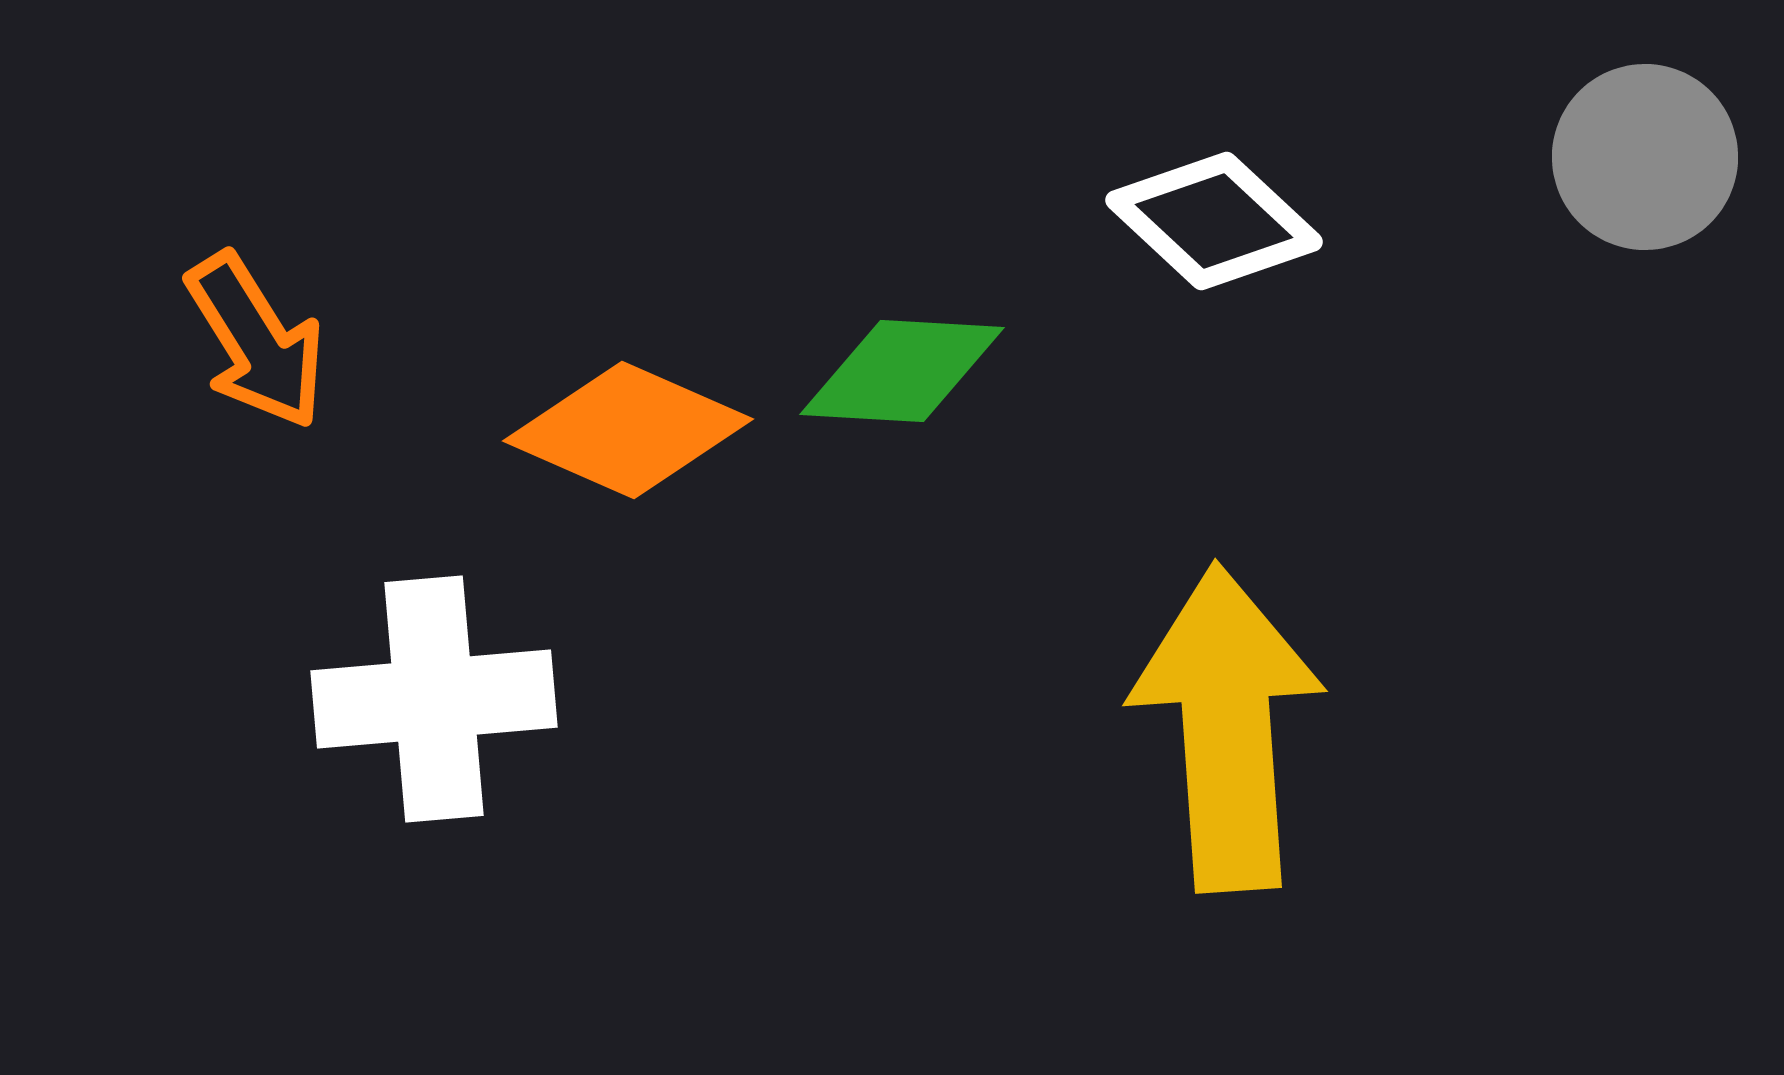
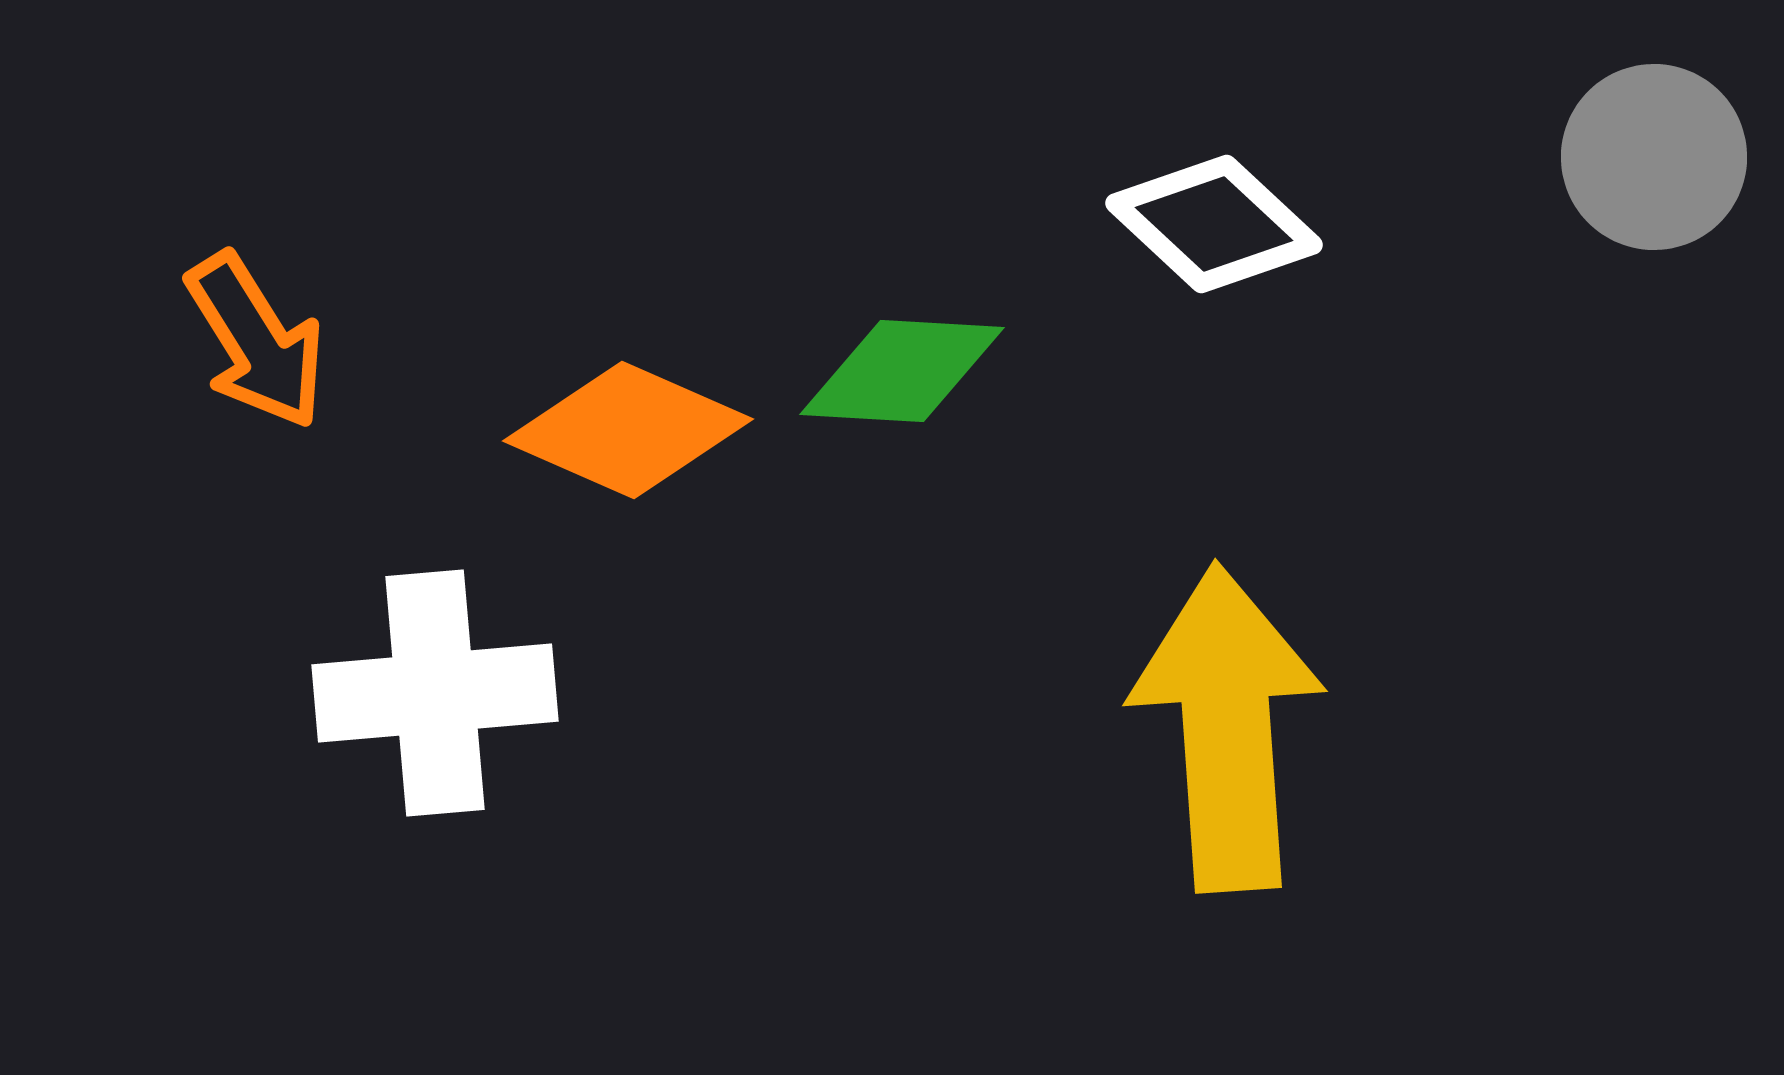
gray circle: moved 9 px right
white diamond: moved 3 px down
white cross: moved 1 px right, 6 px up
